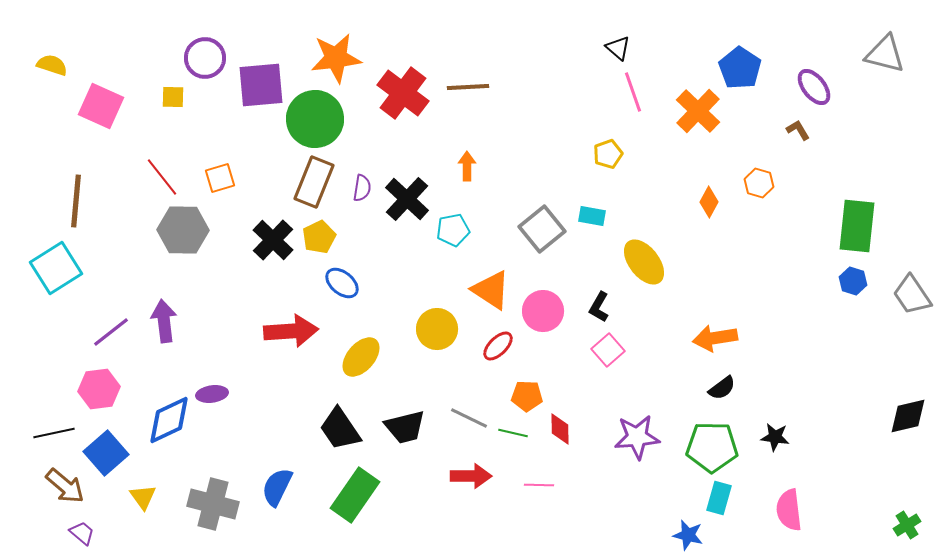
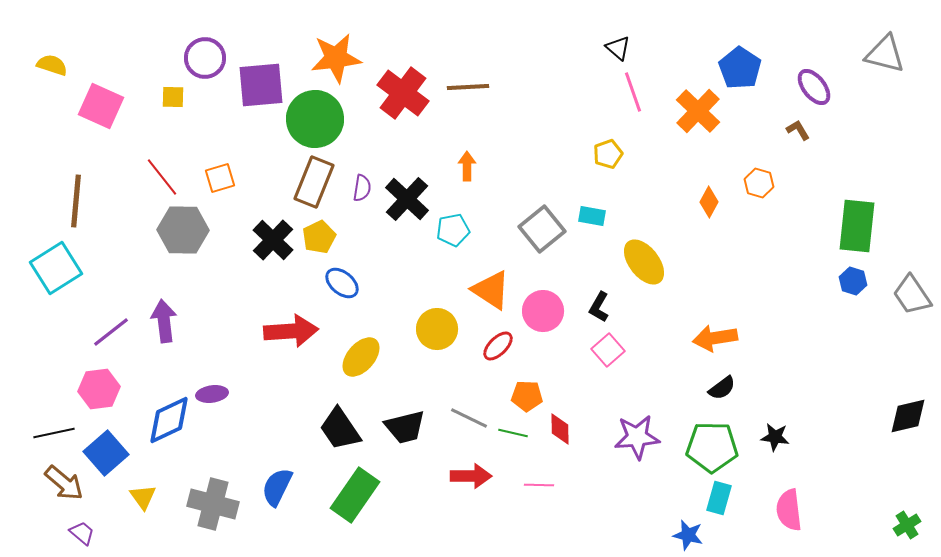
brown arrow at (65, 486): moved 1 px left, 3 px up
